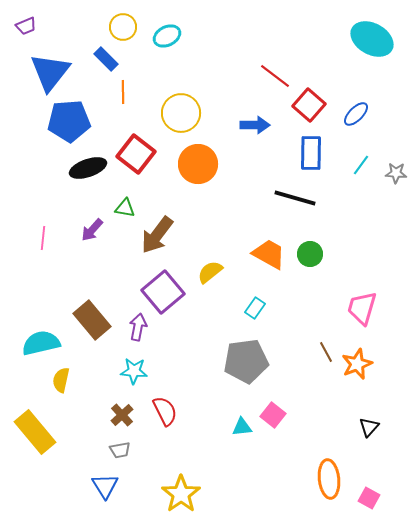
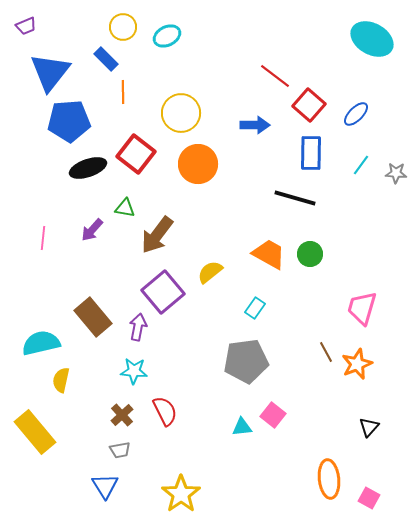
brown rectangle at (92, 320): moved 1 px right, 3 px up
